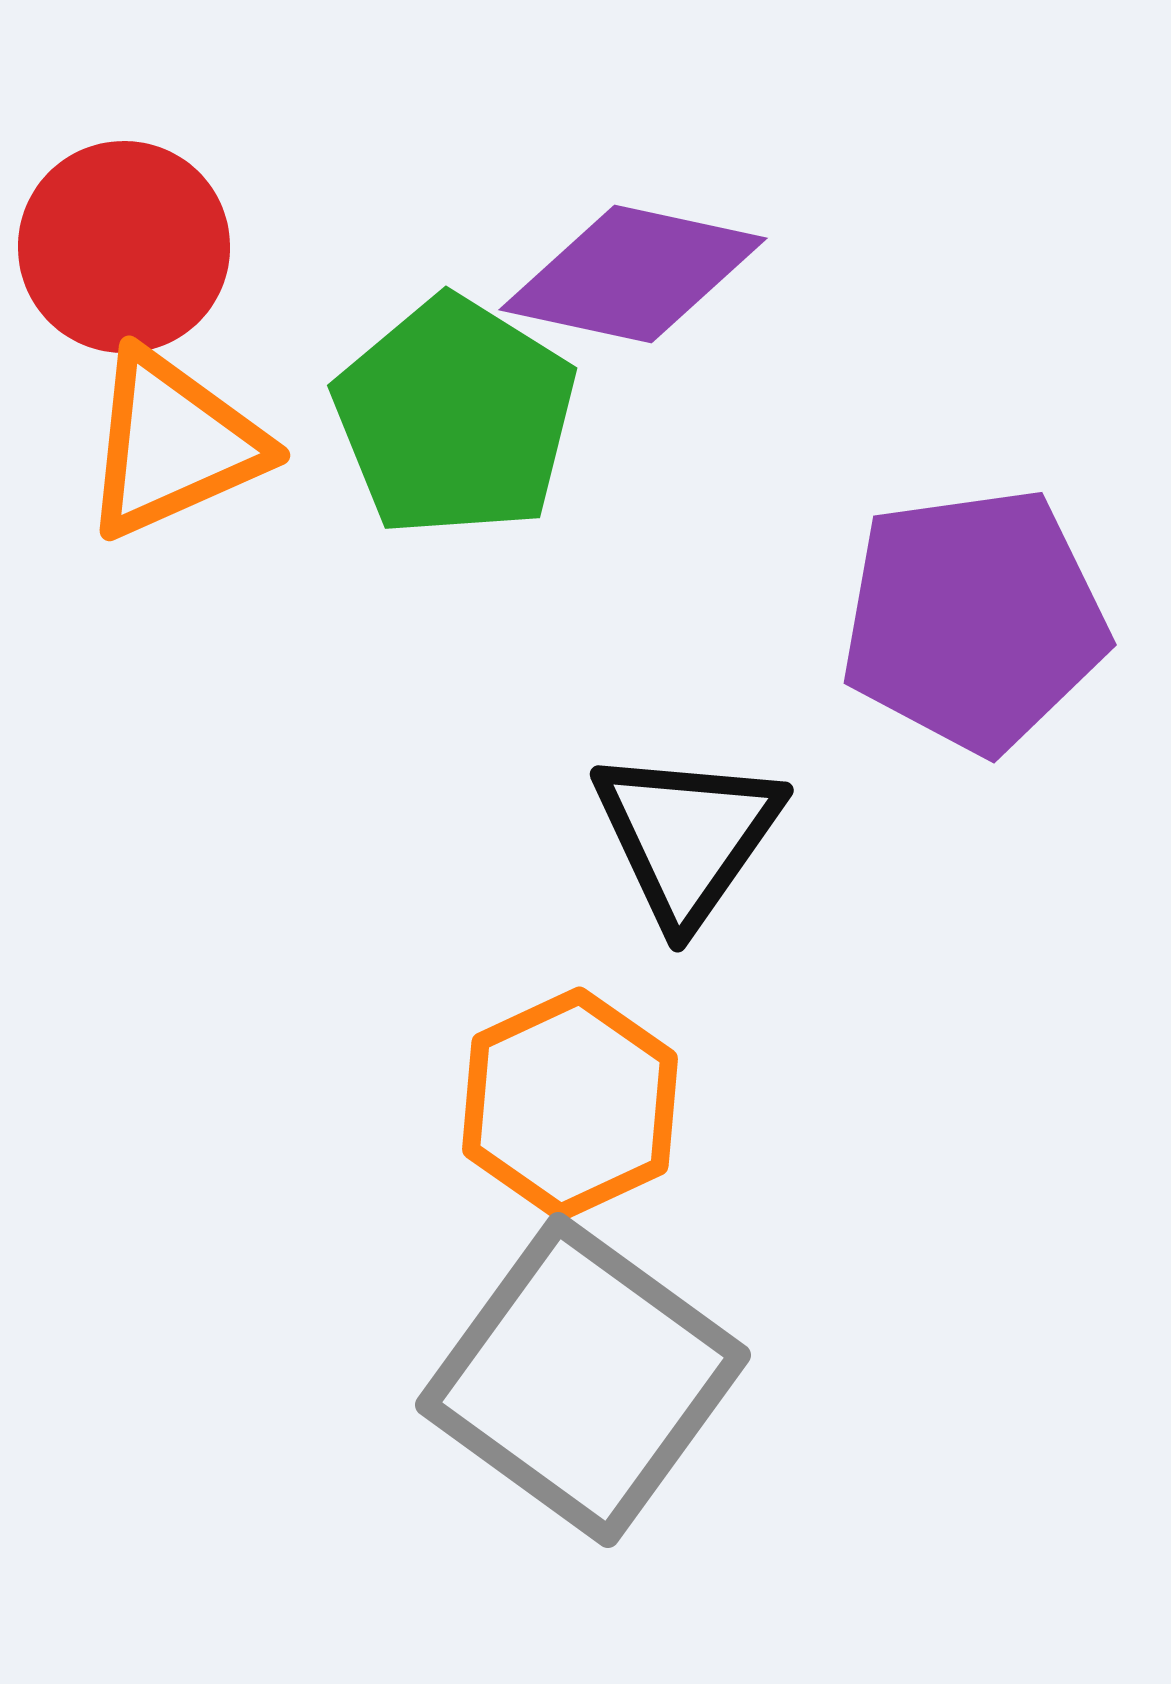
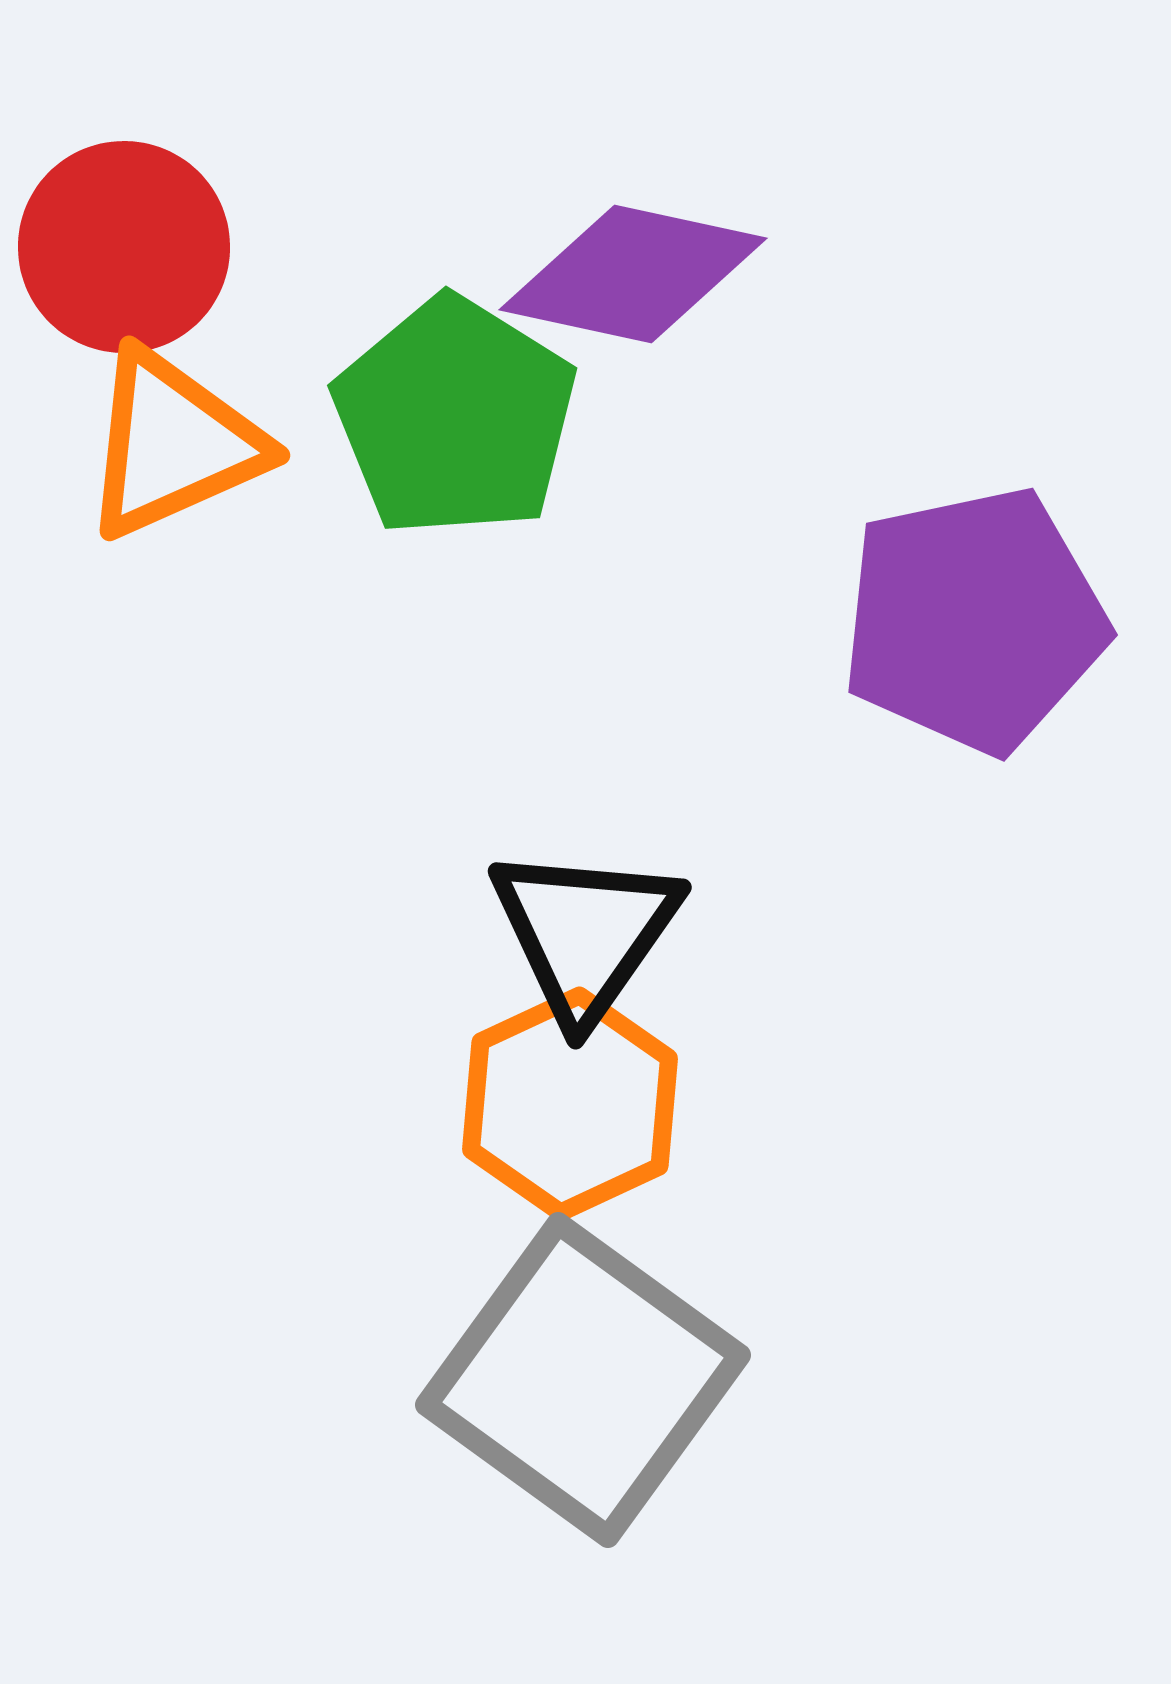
purple pentagon: rotated 4 degrees counterclockwise
black triangle: moved 102 px left, 97 px down
